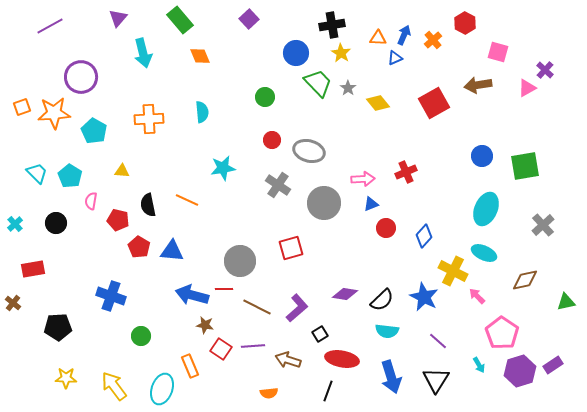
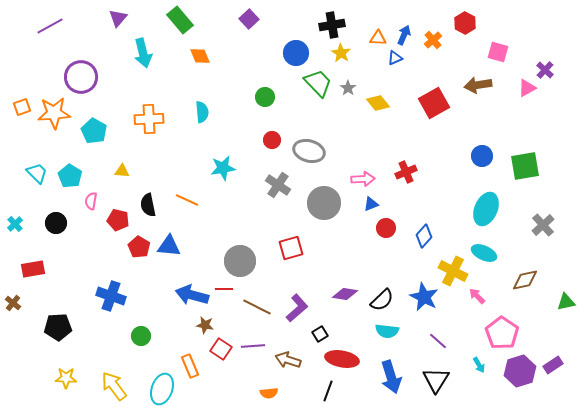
blue triangle at (172, 251): moved 3 px left, 5 px up
